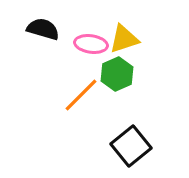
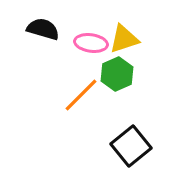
pink ellipse: moved 1 px up
